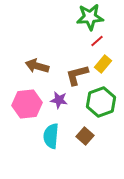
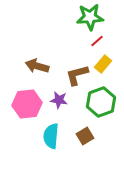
brown square: rotated 18 degrees clockwise
